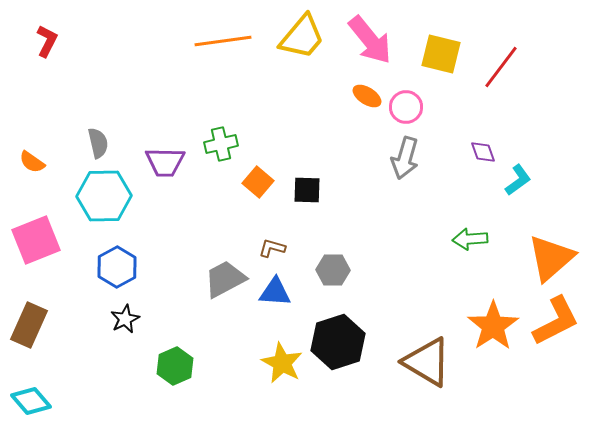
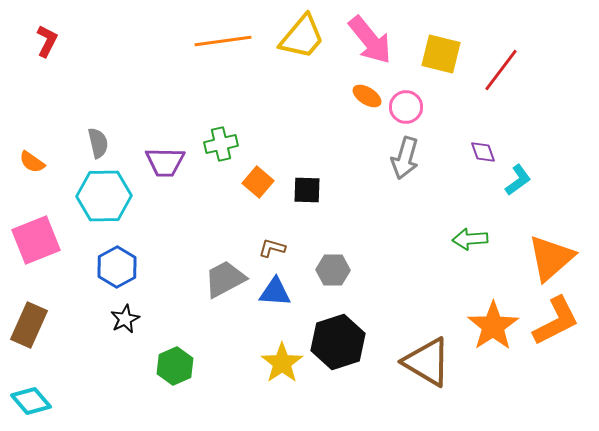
red line: moved 3 px down
yellow star: rotated 9 degrees clockwise
